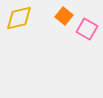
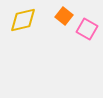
yellow diamond: moved 4 px right, 2 px down
